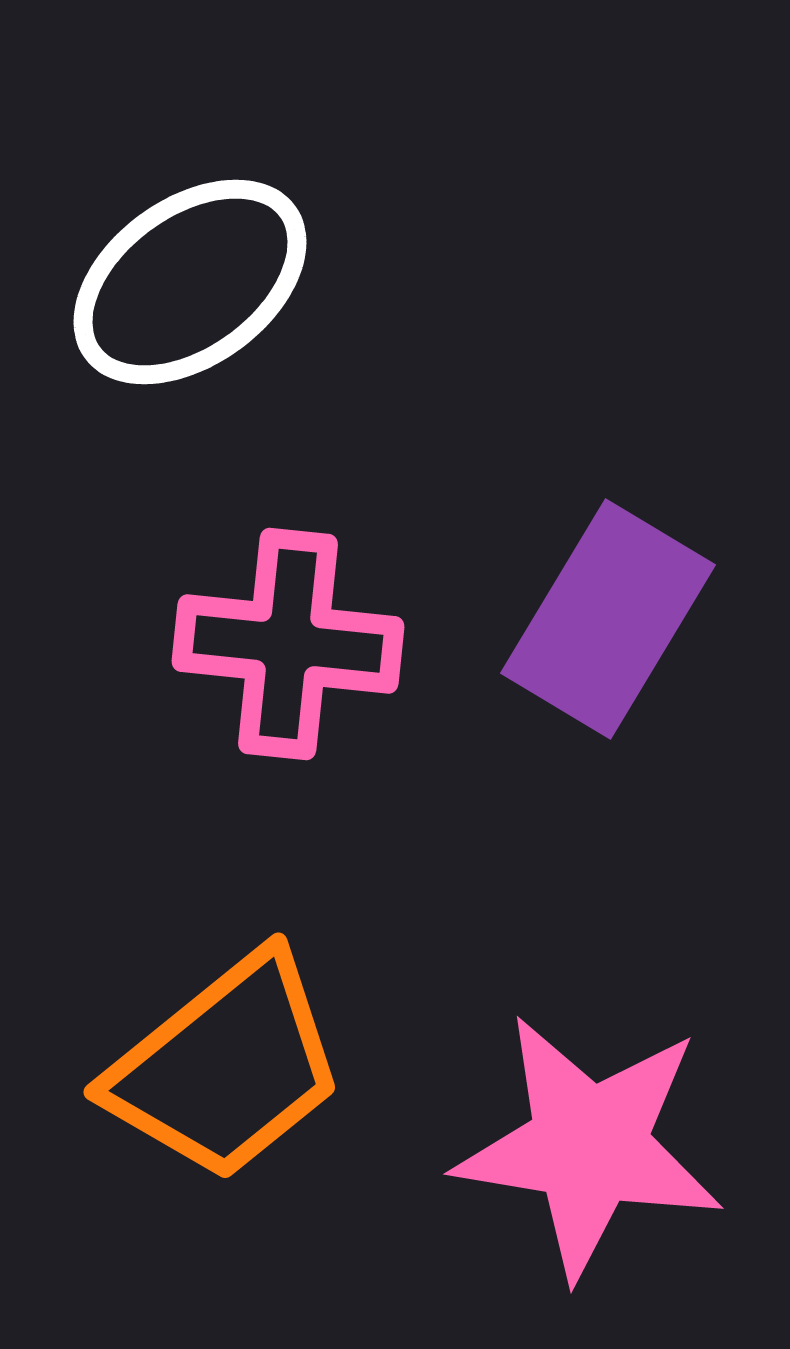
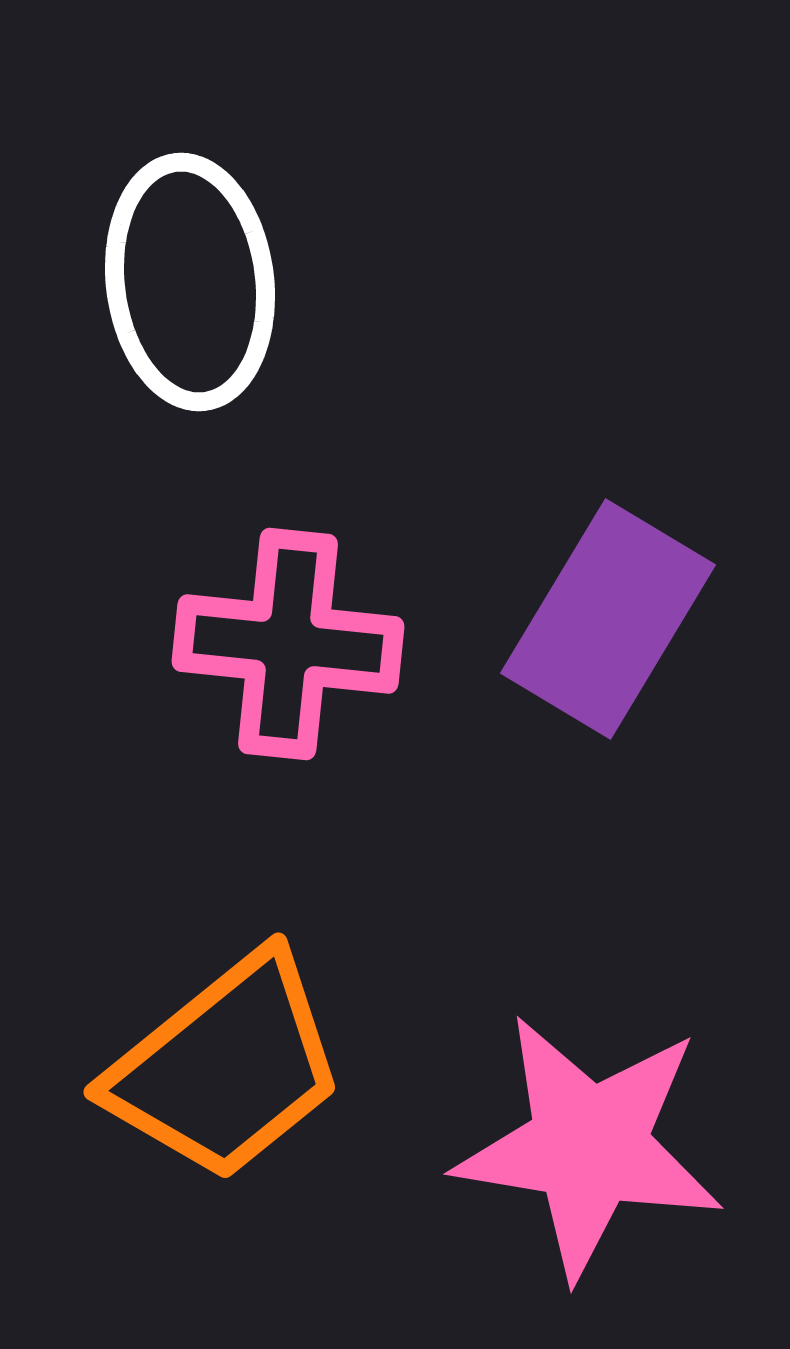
white ellipse: rotated 61 degrees counterclockwise
